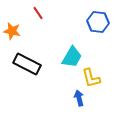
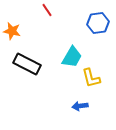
red line: moved 9 px right, 3 px up
blue hexagon: moved 1 px down; rotated 15 degrees counterclockwise
blue arrow: moved 1 px right, 8 px down; rotated 84 degrees counterclockwise
